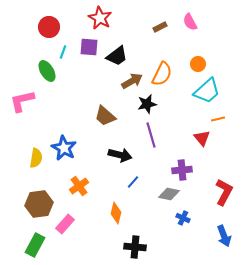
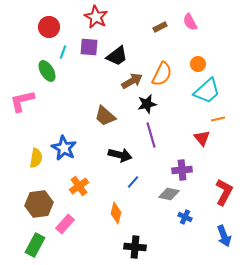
red star: moved 4 px left, 1 px up
blue cross: moved 2 px right, 1 px up
